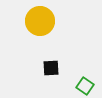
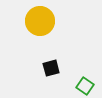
black square: rotated 12 degrees counterclockwise
